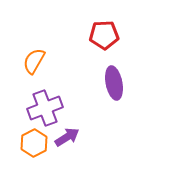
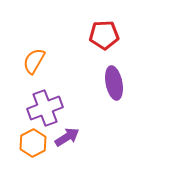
orange hexagon: moved 1 px left
